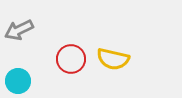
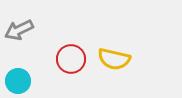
yellow semicircle: moved 1 px right
